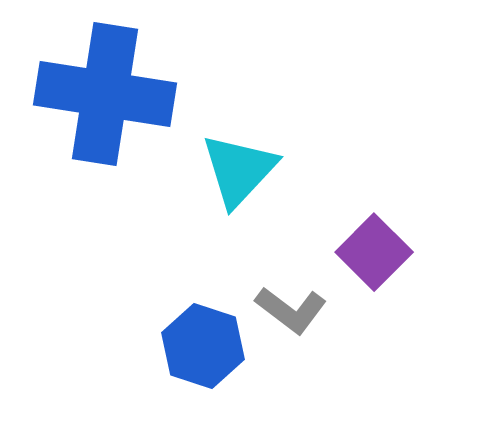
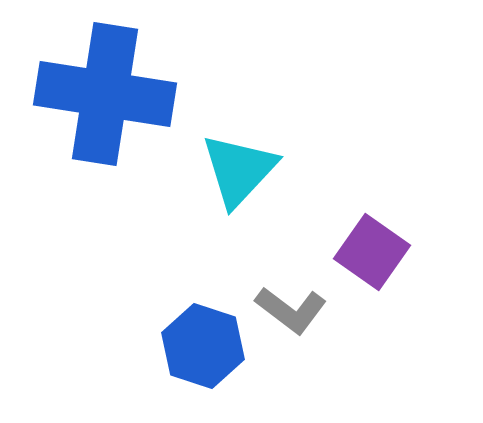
purple square: moved 2 px left; rotated 10 degrees counterclockwise
